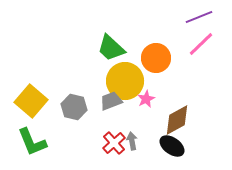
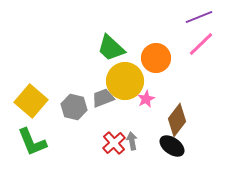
gray trapezoid: moved 8 px left, 3 px up
brown diamond: rotated 24 degrees counterclockwise
